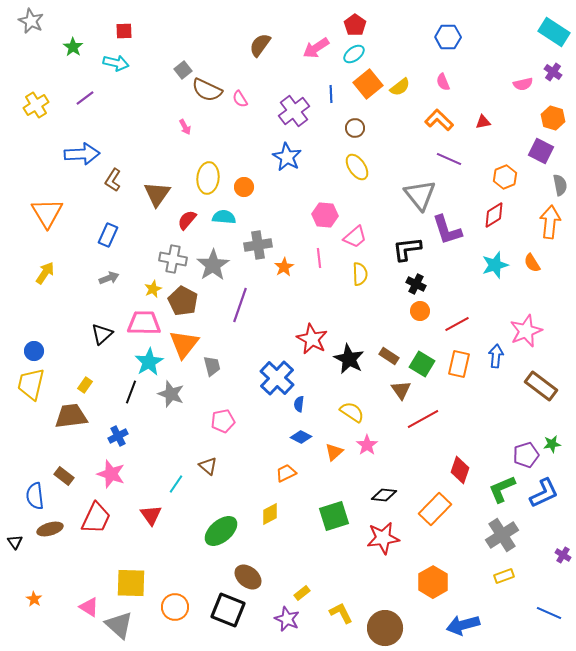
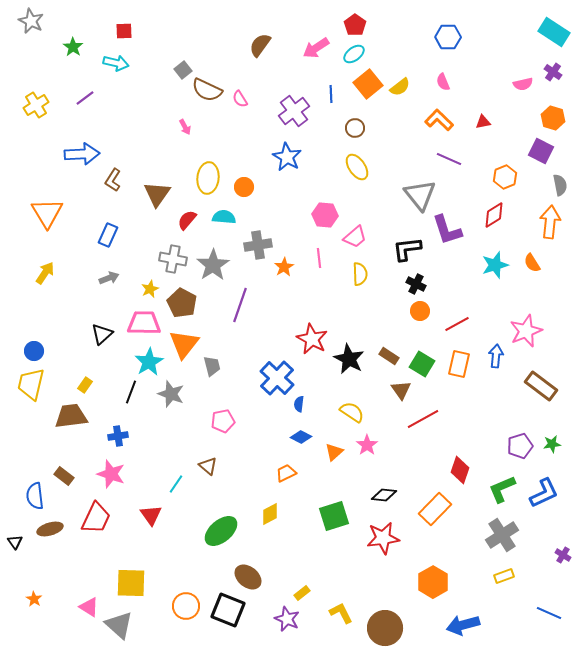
yellow star at (153, 289): moved 3 px left
brown pentagon at (183, 301): moved 1 px left, 2 px down
blue cross at (118, 436): rotated 18 degrees clockwise
purple pentagon at (526, 455): moved 6 px left, 9 px up
orange circle at (175, 607): moved 11 px right, 1 px up
